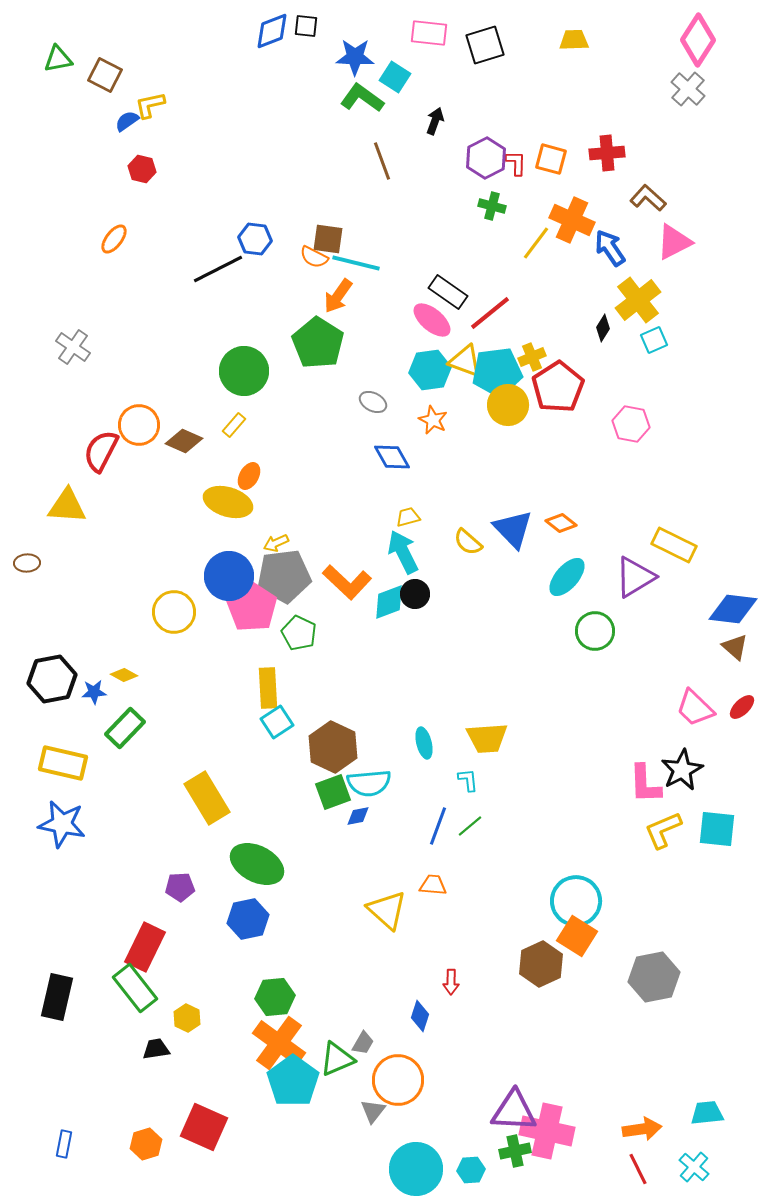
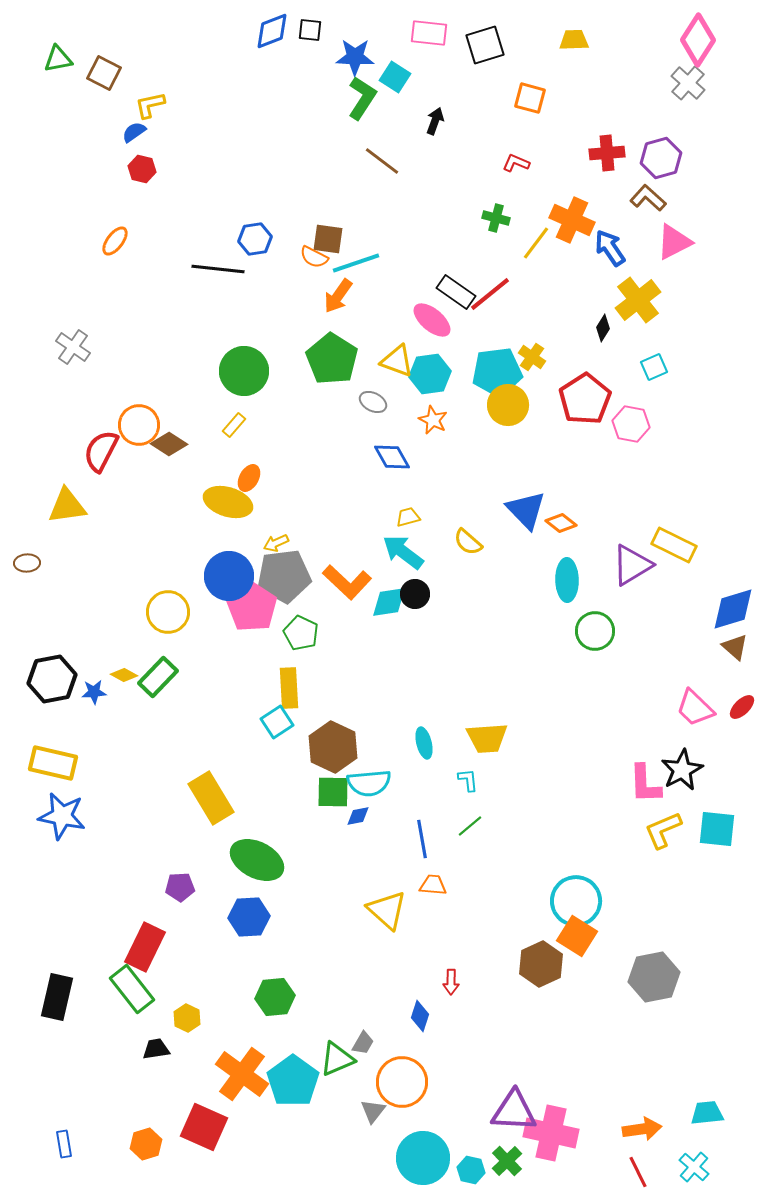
black square at (306, 26): moved 4 px right, 4 px down
brown square at (105, 75): moved 1 px left, 2 px up
gray cross at (688, 89): moved 6 px up
green L-shape at (362, 98): rotated 87 degrees clockwise
blue semicircle at (127, 121): moved 7 px right, 11 px down
purple hexagon at (486, 158): moved 175 px right; rotated 12 degrees clockwise
orange square at (551, 159): moved 21 px left, 61 px up
brown line at (382, 161): rotated 33 degrees counterclockwise
red L-shape at (516, 163): rotated 68 degrees counterclockwise
green cross at (492, 206): moved 4 px right, 12 px down
orange ellipse at (114, 239): moved 1 px right, 2 px down
blue hexagon at (255, 239): rotated 16 degrees counterclockwise
cyan line at (356, 263): rotated 33 degrees counterclockwise
black line at (218, 269): rotated 33 degrees clockwise
black rectangle at (448, 292): moved 8 px right
red line at (490, 313): moved 19 px up
cyan square at (654, 340): moved 27 px down
green pentagon at (318, 343): moved 14 px right, 16 px down
yellow cross at (532, 357): rotated 32 degrees counterclockwise
yellow triangle at (465, 361): moved 68 px left
cyan hexagon at (430, 370): moved 4 px down
red pentagon at (558, 387): moved 27 px right, 12 px down
brown diamond at (184, 441): moved 15 px left, 3 px down; rotated 9 degrees clockwise
orange ellipse at (249, 476): moved 2 px down
yellow triangle at (67, 506): rotated 12 degrees counterclockwise
blue triangle at (513, 529): moved 13 px right, 19 px up
cyan arrow at (403, 552): rotated 27 degrees counterclockwise
cyan ellipse at (567, 577): moved 3 px down; rotated 42 degrees counterclockwise
purple triangle at (635, 577): moved 3 px left, 12 px up
cyan diamond at (389, 602): rotated 12 degrees clockwise
blue diamond at (733, 609): rotated 24 degrees counterclockwise
yellow circle at (174, 612): moved 6 px left
green pentagon at (299, 633): moved 2 px right
yellow rectangle at (268, 688): moved 21 px right
green rectangle at (125, 728): moved 33 px right, 51 px up
yellow rectangle at (63, 763): moved 10 px left
green square at (333, 792): rotated 21 degrees clockwise
yellow rectangle at (207, 798): moved 4 px right
blue star at (62, 824): moved 8 px up
blue line at (438, 826): moved 16 px left, 13 px down; rotated 30 degrees counterclockwise
green ellipse at (257, 864): moved 4 px up
blue hexagon at (248, 919): moved 1 px right, 2 px up; rotated 9 degrees clockwise
green rectangle at (135, 988): moved 3 px left, 1 px down
orange cross at (279, 1043): moved 37 px left, 31 px down
orange circle at (398, 1080): moved 4 px right, 2 px down
pink cross at (547, 1131): moved 4 px right, 2 px down
blue rectangle at (64, 1144): rotated 20 degrees counterclockwise
green cross at (515, 1151): moved 8 px left, 10 px down; rotated 32 degrees counterclockwise
cyan circle at (416, 1169): moved 7 px right, 11 px up
red line at (638, 1169): moved 3 px down
cyan hexagon at (471, 1170): rotated 16 degrees clockwise
